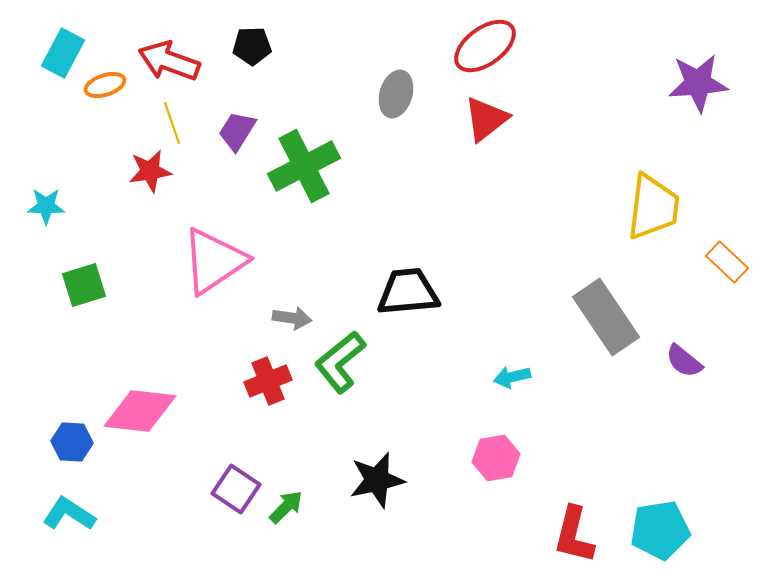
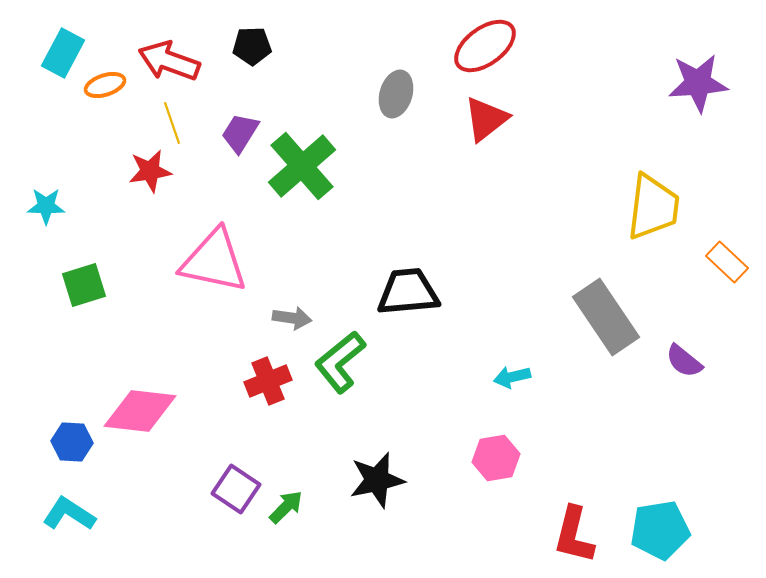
purple trapezoid: moved 3 px right, 2 px down
green cross: moved 2 px left; rotated 14 degrees counterclockwise
pink triangle: rotated 46 degrees clockwise
